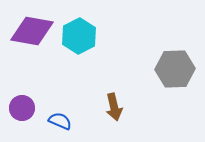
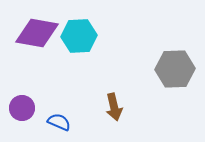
purple diamond: moved 5 px right, 2 px down
cyan hexagon: rotated 24 degrees clockwise
blue semicircle: moved 1 px left, 1 px down
